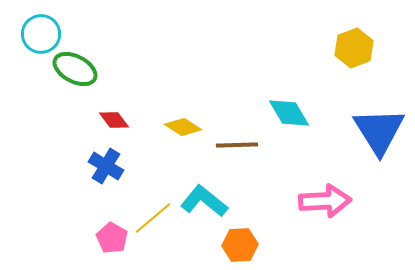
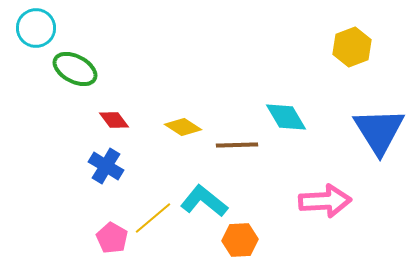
cyan circle: moved 5 px left, 6 px up
yellow hexagon: moved 2 px left, 1 px up
cyan diamond: moved 3 px left, 4 px down
orange hexagon: moved 5 px up
